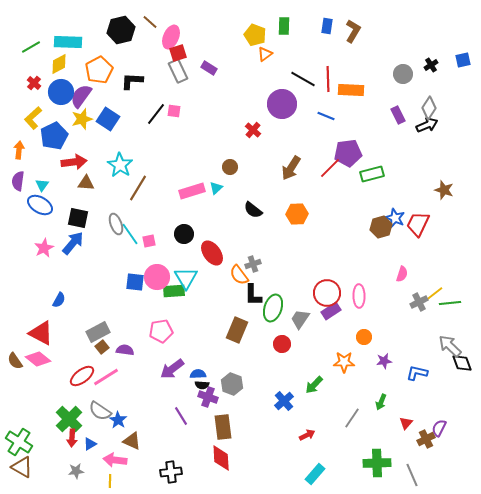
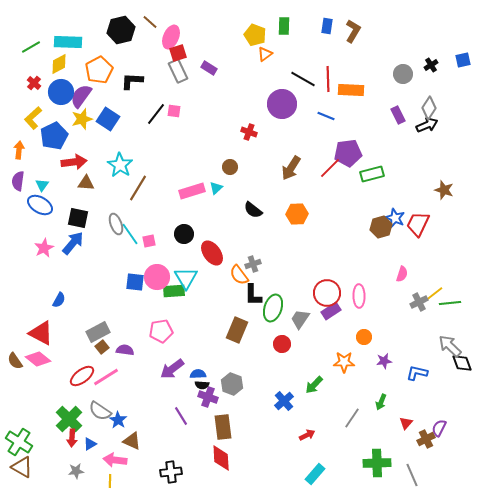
red cross at (253, 130): moved 4 px left, 2 px down; rotated 21 degrees counterclockwise
